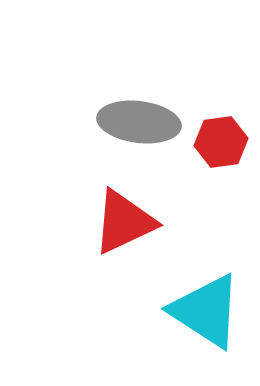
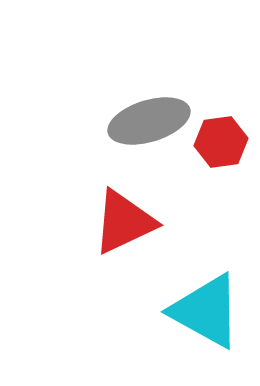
gray ellipse: moved 10 px right, 1 px up; rotated 24 degrees counterclockwise
cyan triangle: rotated 4 degrees counterclockwise
